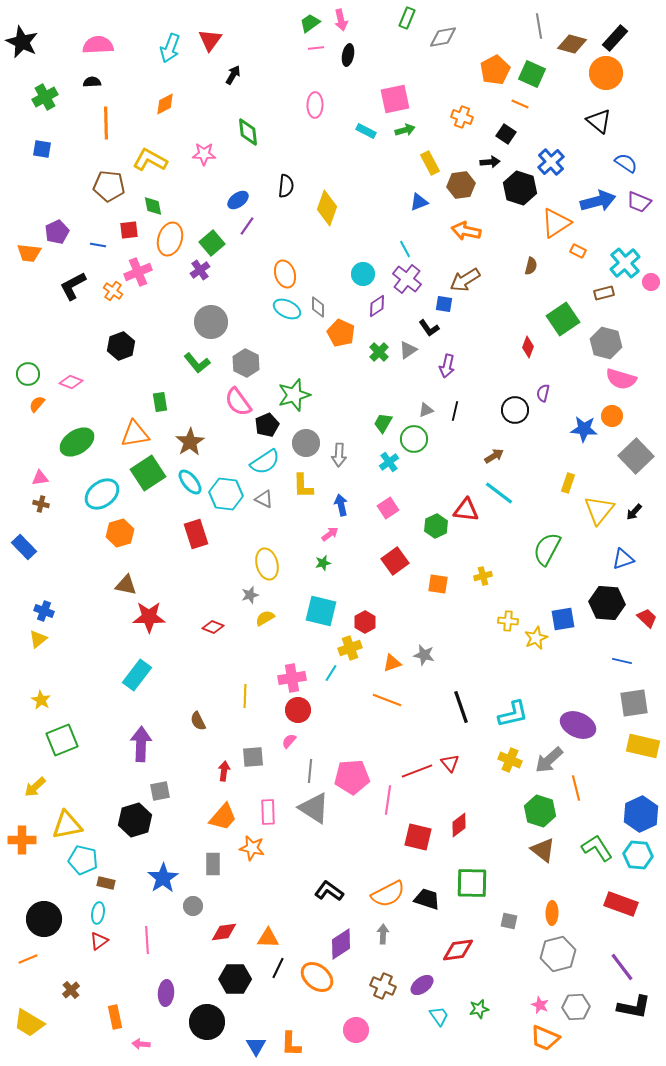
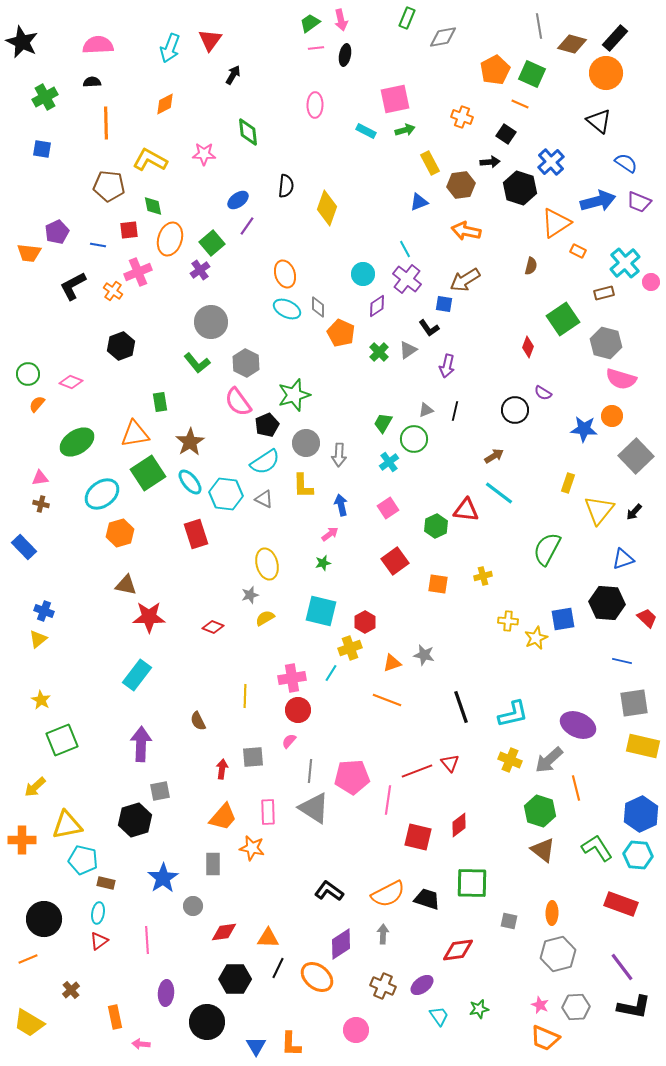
black ellipse at (348, 55): moved 3 px left
purple semicircle at (543, 393): rotated 72 degrees counterclockwise
red arrow at (224, 771): moved 2 px left, 2 px up
